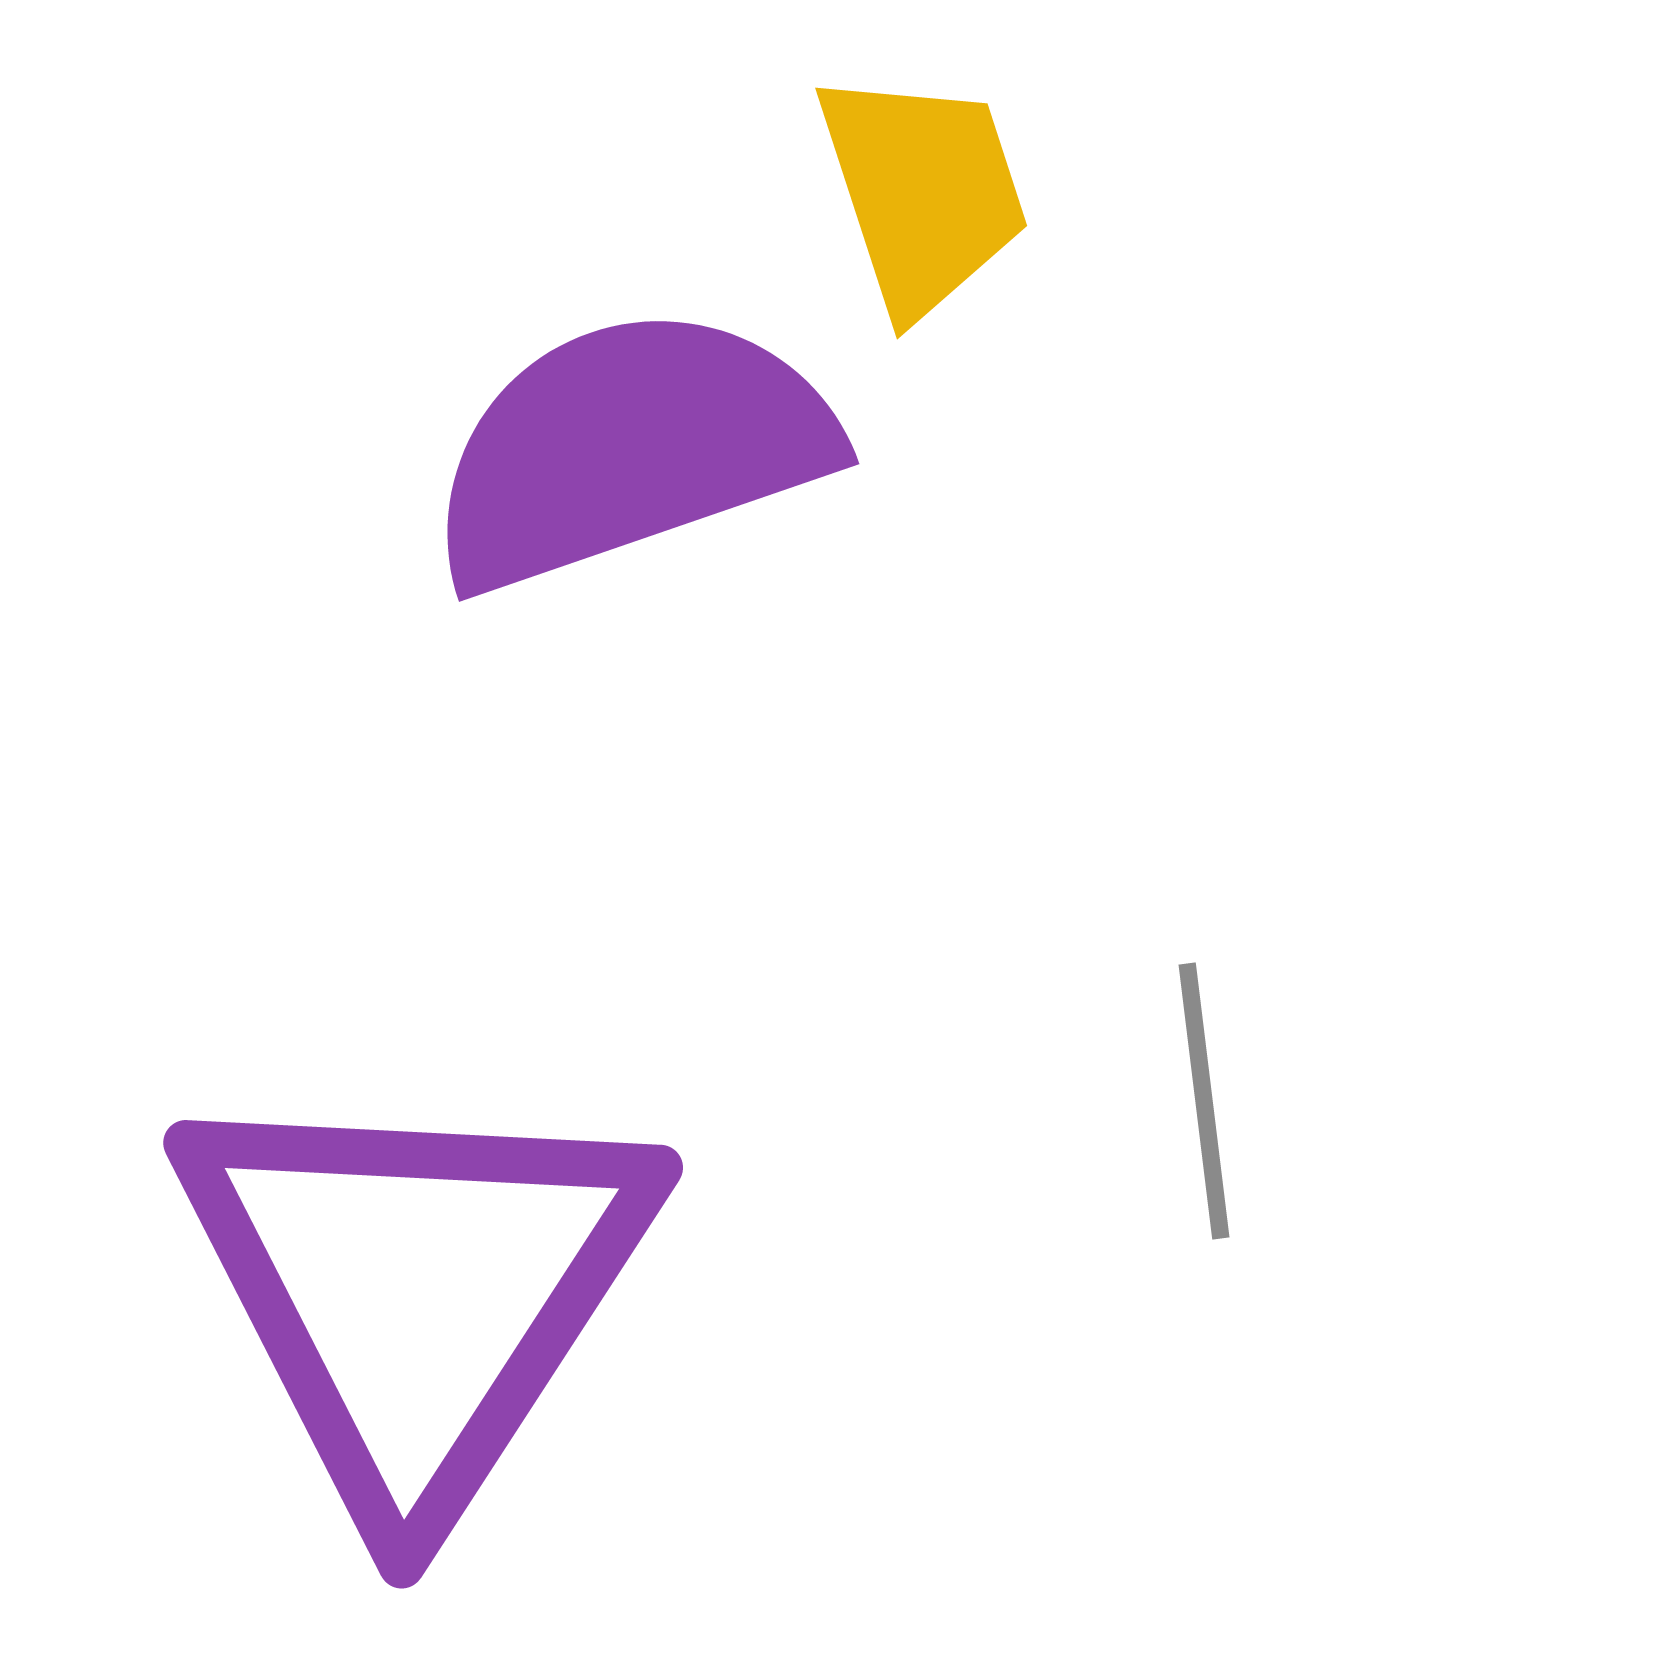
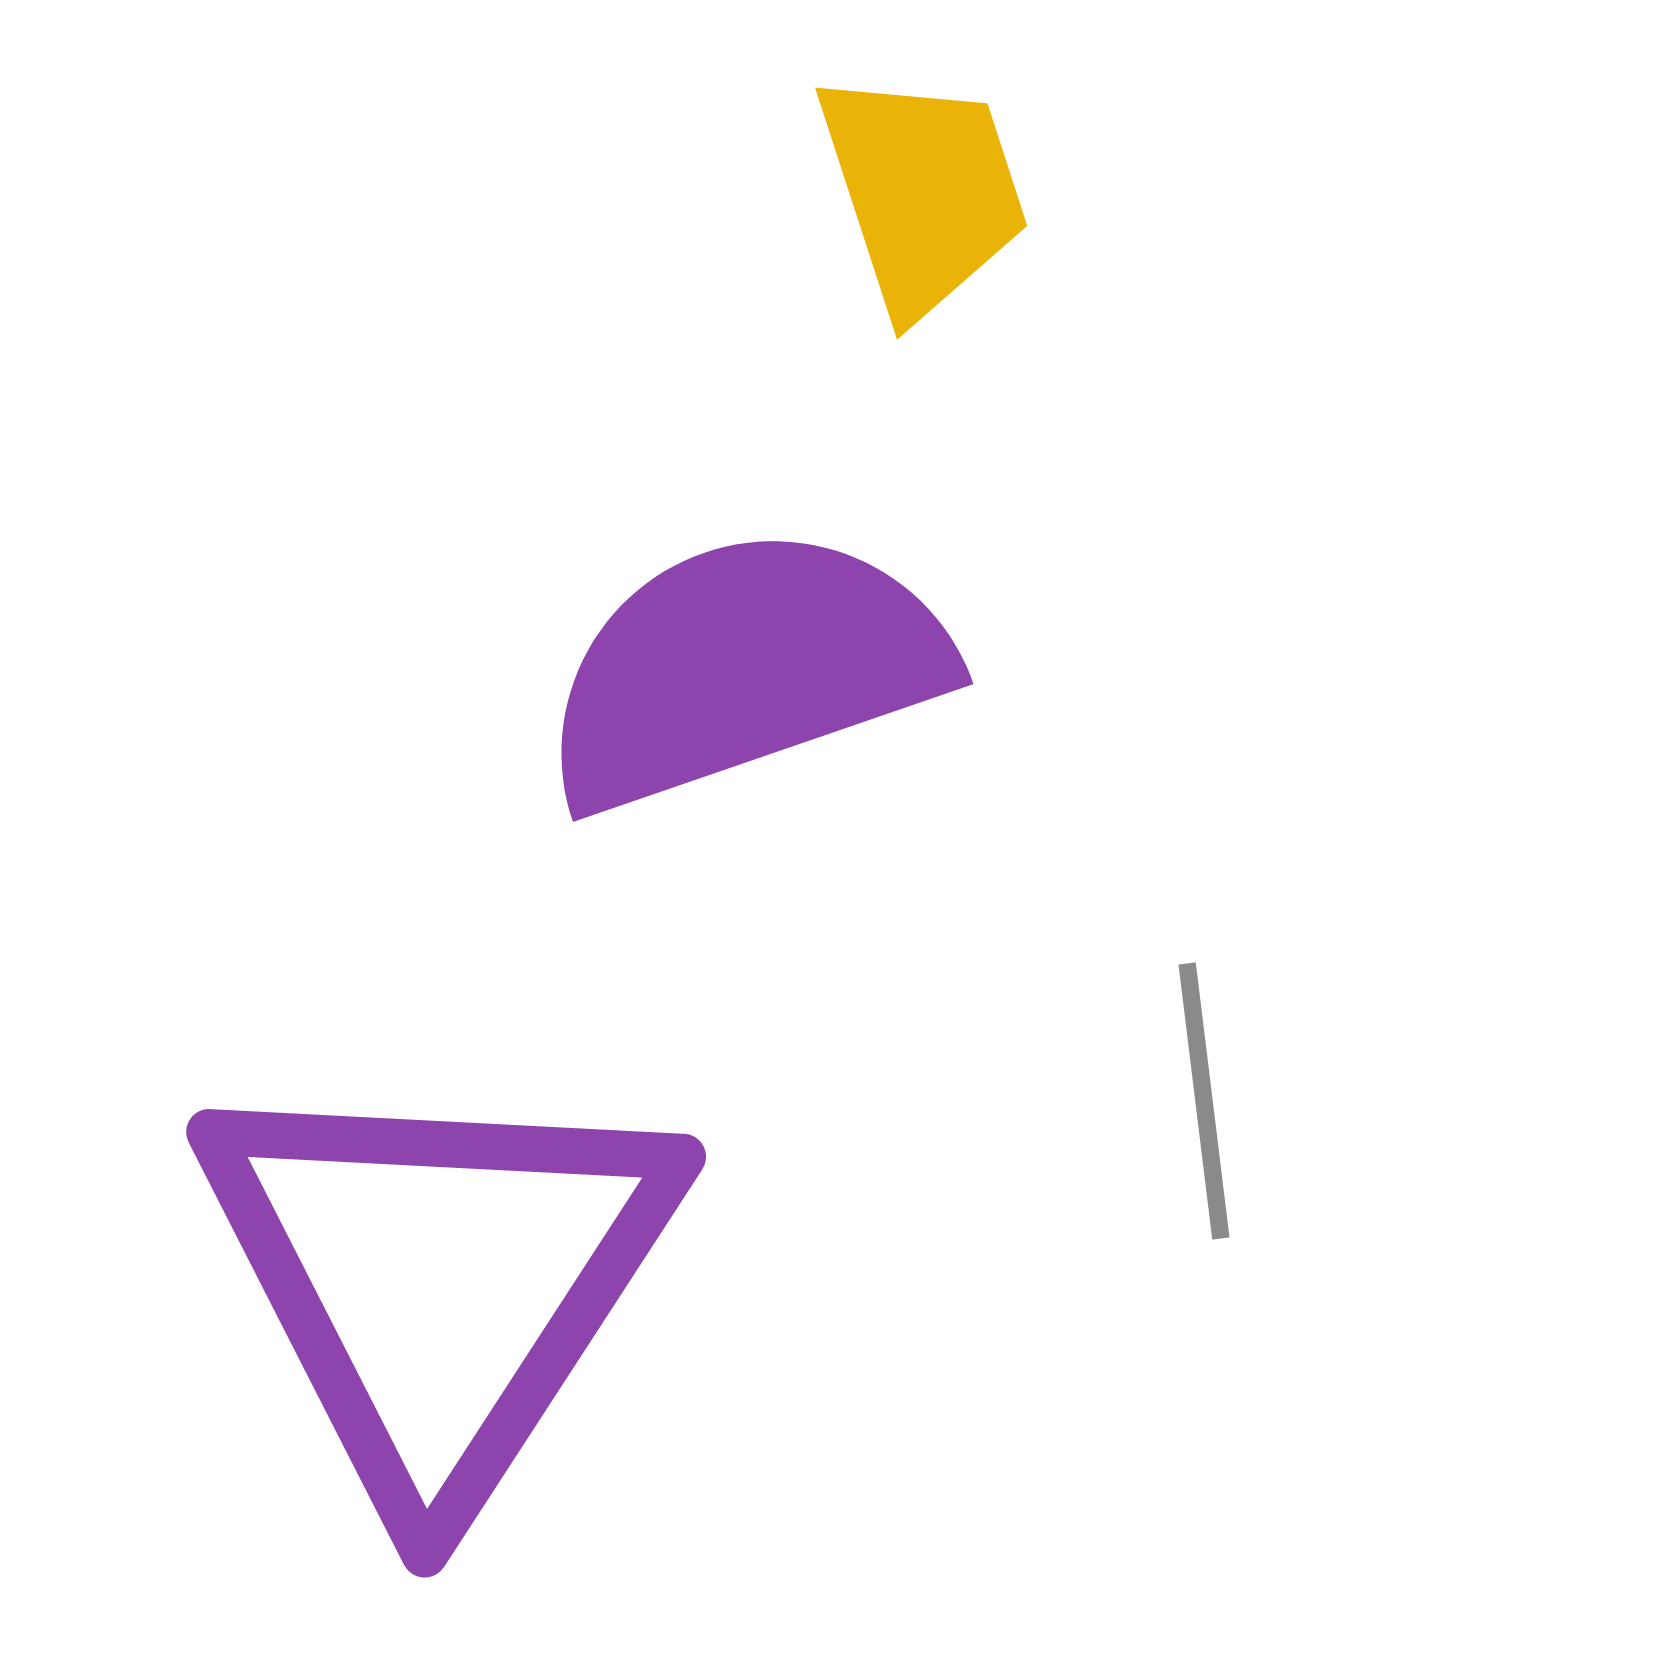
purple semicircle: moved 114 px right, 220 px down
purple triangle: moved 23 px right, 11 px up
